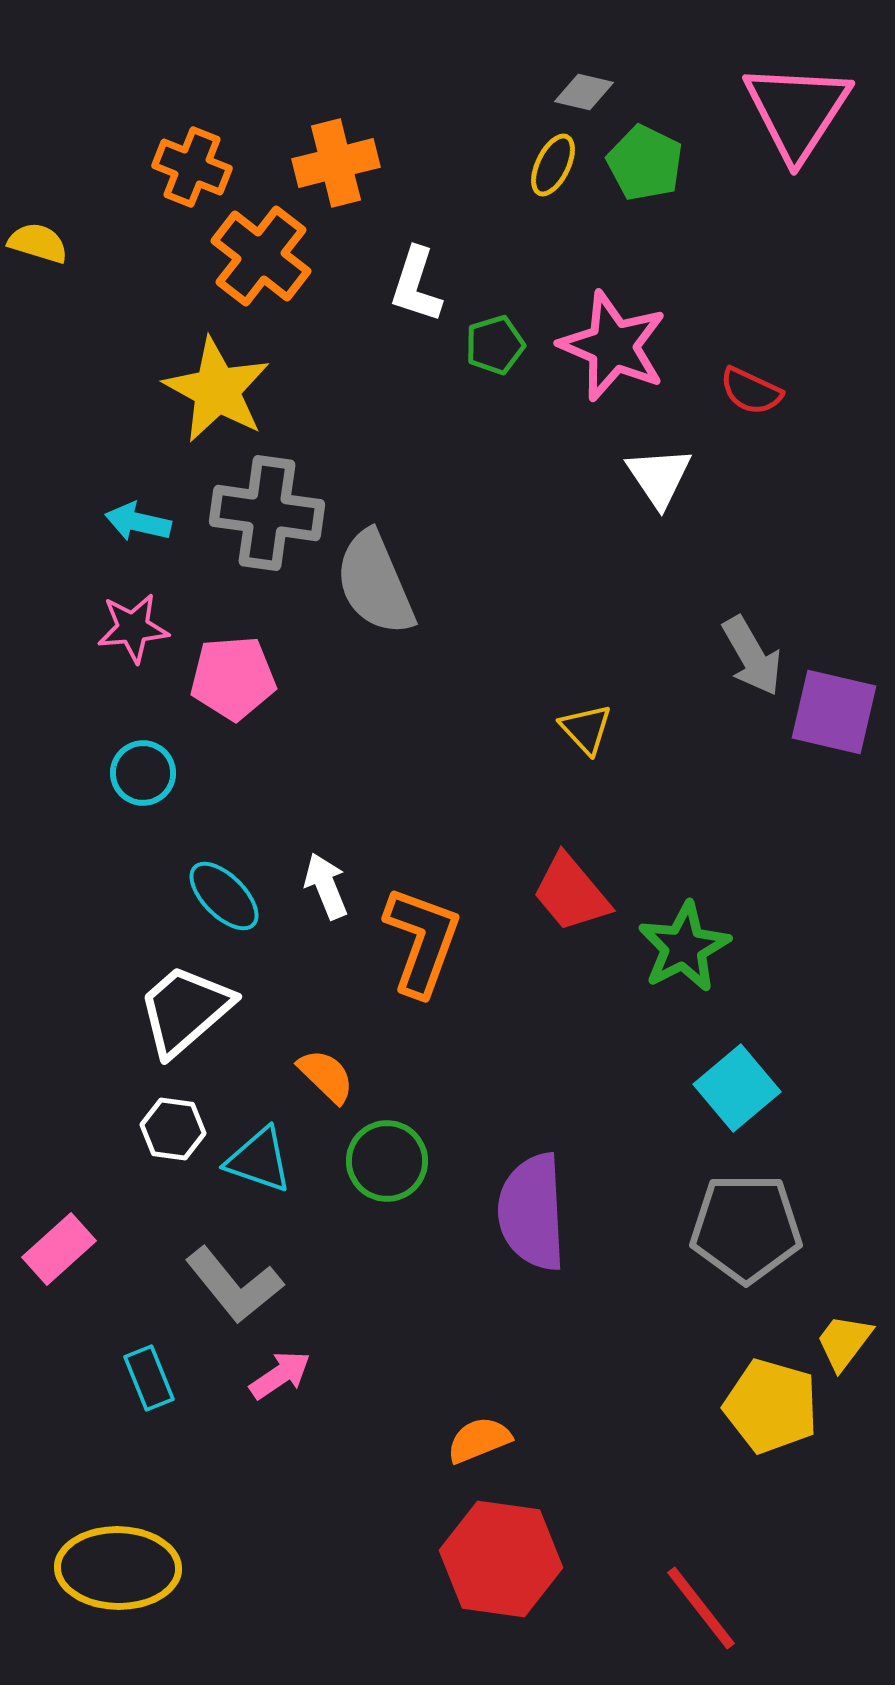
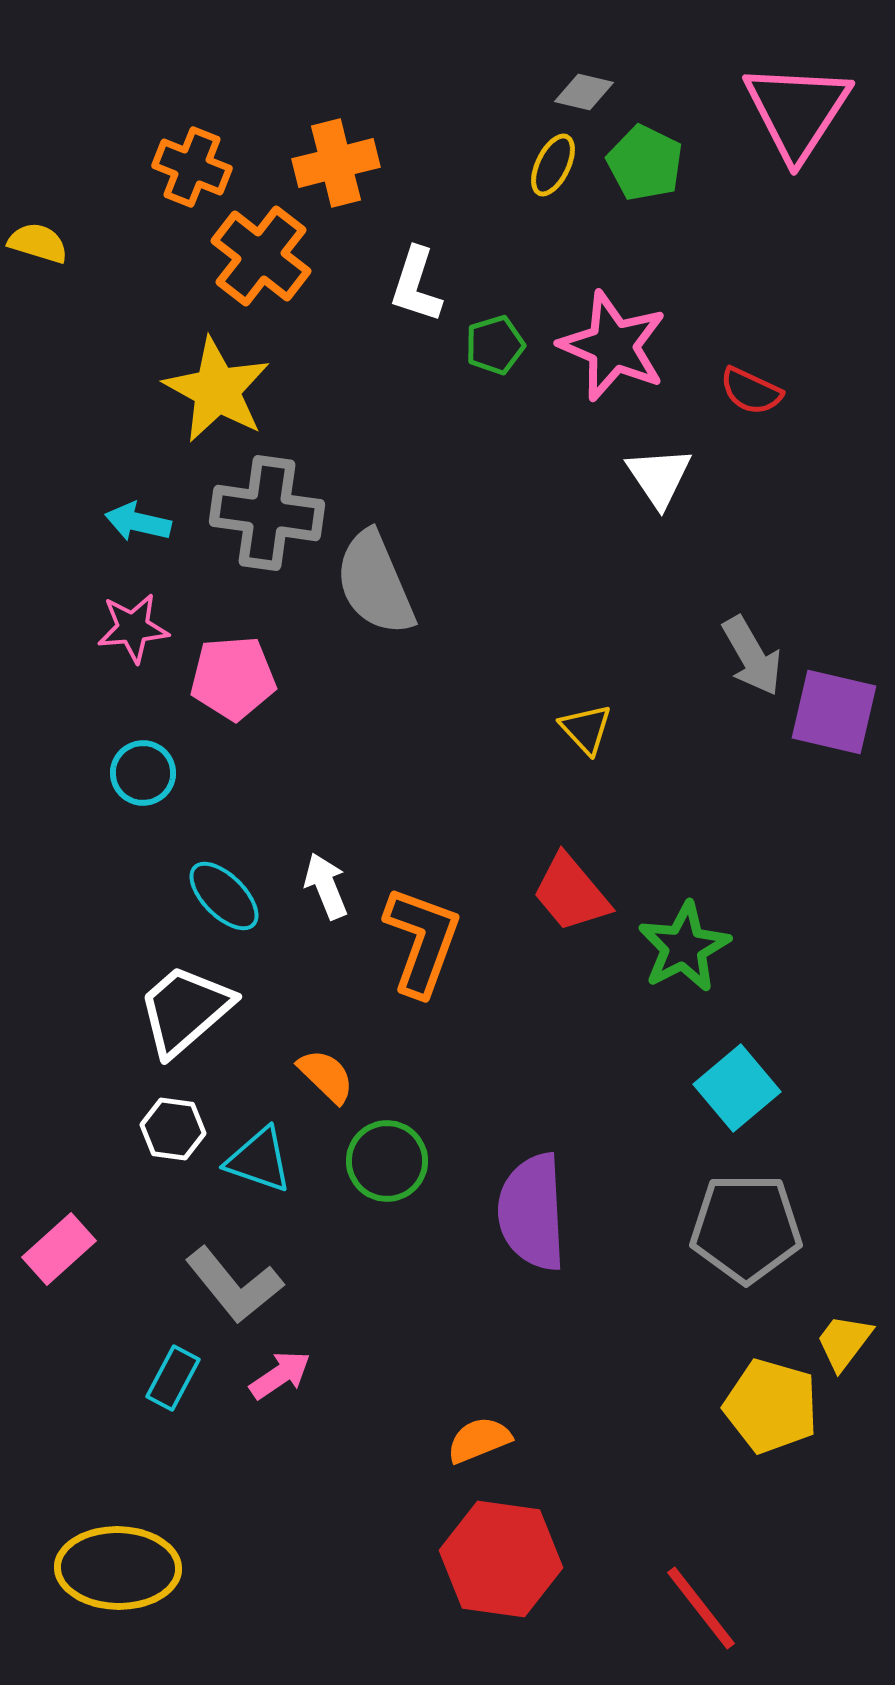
cyan rectangle at (149, 1378): moved 24 px right; rotated 50 degrees clockwise
